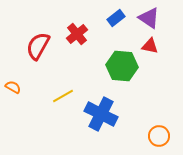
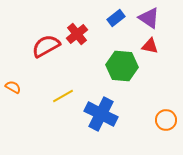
red semicircle: moved 8 px right; rotated 32 degrees clockwise
orange circle: moved 7 px right, 16 px up
